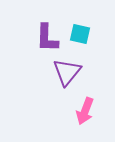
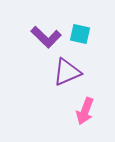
purple L-shape: moved 1 px left, 1 px up; rotated 48 degrees counterclockwise
purple triangle: rotated 28 degrees clockwise
